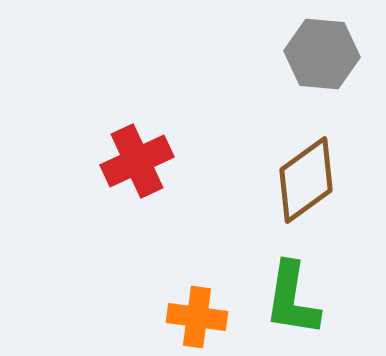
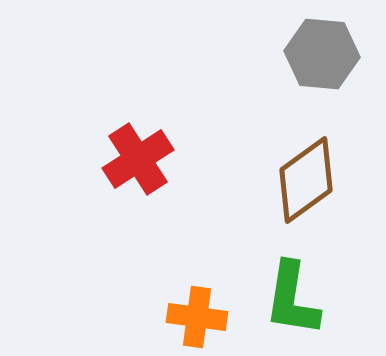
red cross: moved 1 px right, 2 px up; rotated 8 degrees counterclockwise
